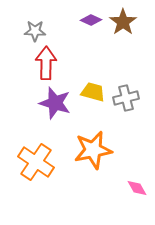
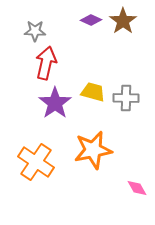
brown star: moved 1 px up
red arrow: rotated 12 degrees clockwise
gray cross: rotated 15 degrees clockwise
purple star: rotated 20 degrees clockwise
